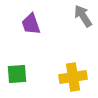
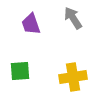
gray arrow: moved 10 px left, 2 px down
green square: moved 3 px right, 3 px up
